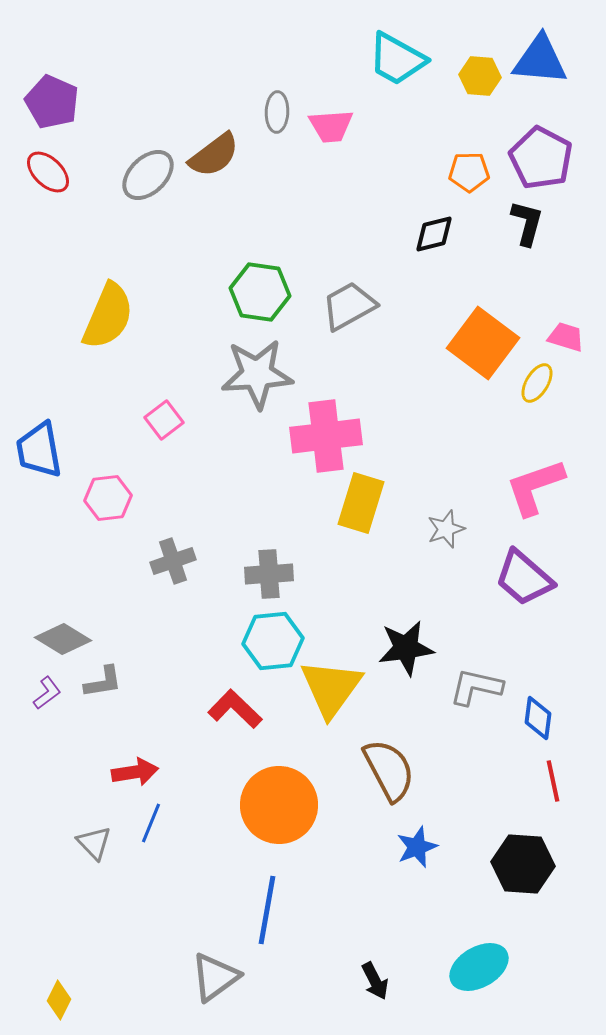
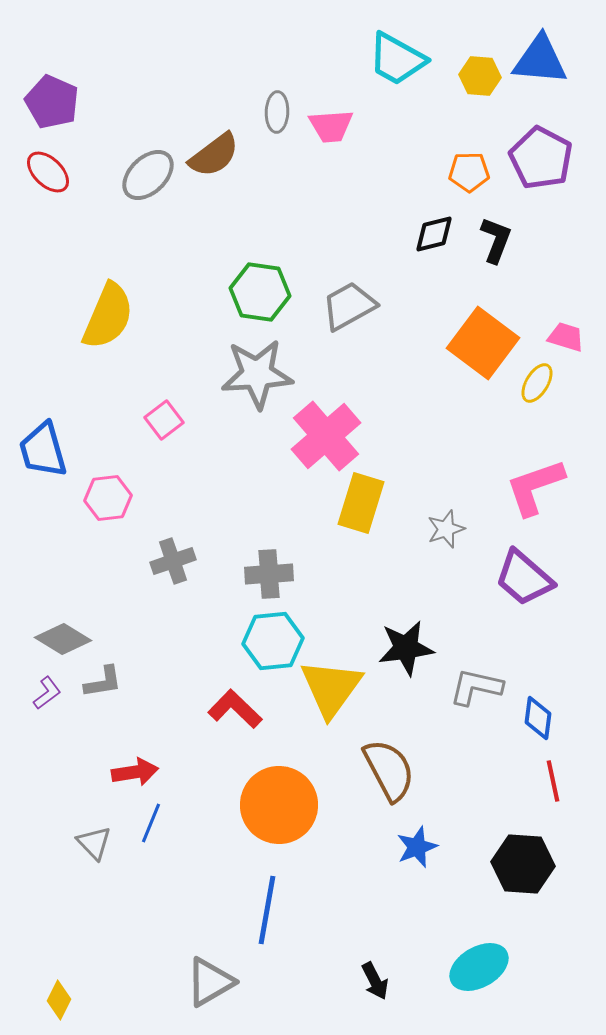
black L-shape at (527, 223): moved 31 px left, 17 px down; rotated 6 degrees clockwise
pink cross at (326, 436): rotated 34 degrees counterclockwise
blue trapezoid at (39, 450): moved 4 px right; rotated 6 degrees counterclockwise
gray triangle at (215, 977): moved 5 px left, 5 px down; rotated 6 degrees clockwise
